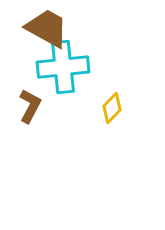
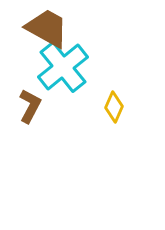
cyan cross: rotated 33 degrees counterclockwise
yellow diamond: moved 2 px right, 1 px up; rotated 20 degrees counterclockwise
